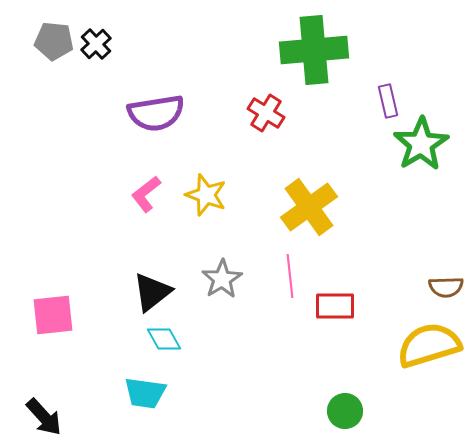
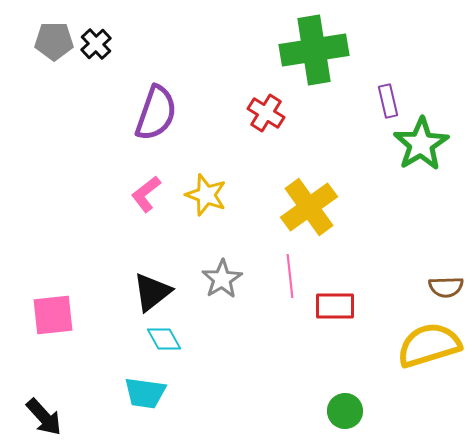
gray pentagon: rotated 6 degrees counterclockwise
green cross: rotated 4 degrees counterclockwise
purple semicircle: rotated 62 degrees counterclockwise
